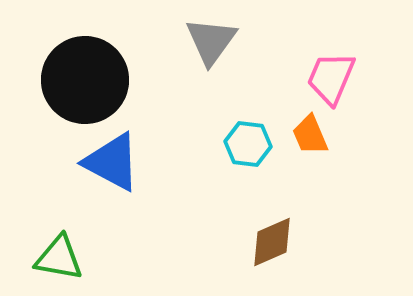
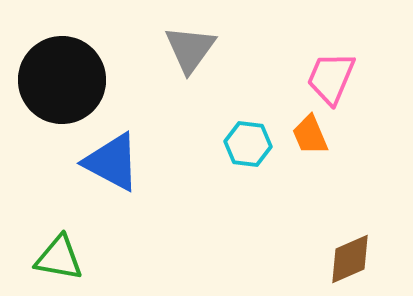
gray triangle: moved 21 px left, 8 px down
black circle: moved 23 px left
brown diamond: moved 78 px right, 17 px down
